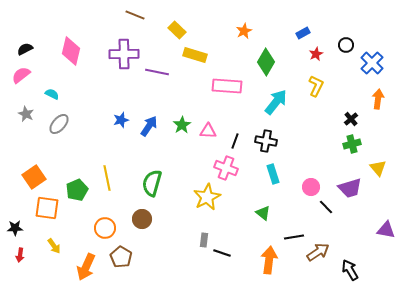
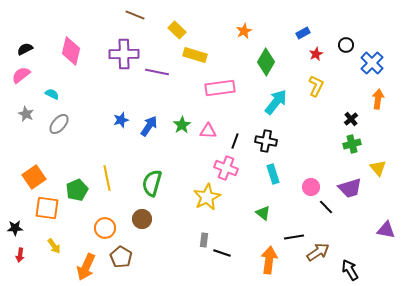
pink rectangle at (227, 86): moved 7 px left, 2 px down; rotated 12 degrees counterclockwise
